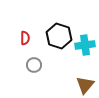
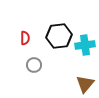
black hexagon: rotated 25 degrees counterclockwise
brown triangle: moved 1 px up
